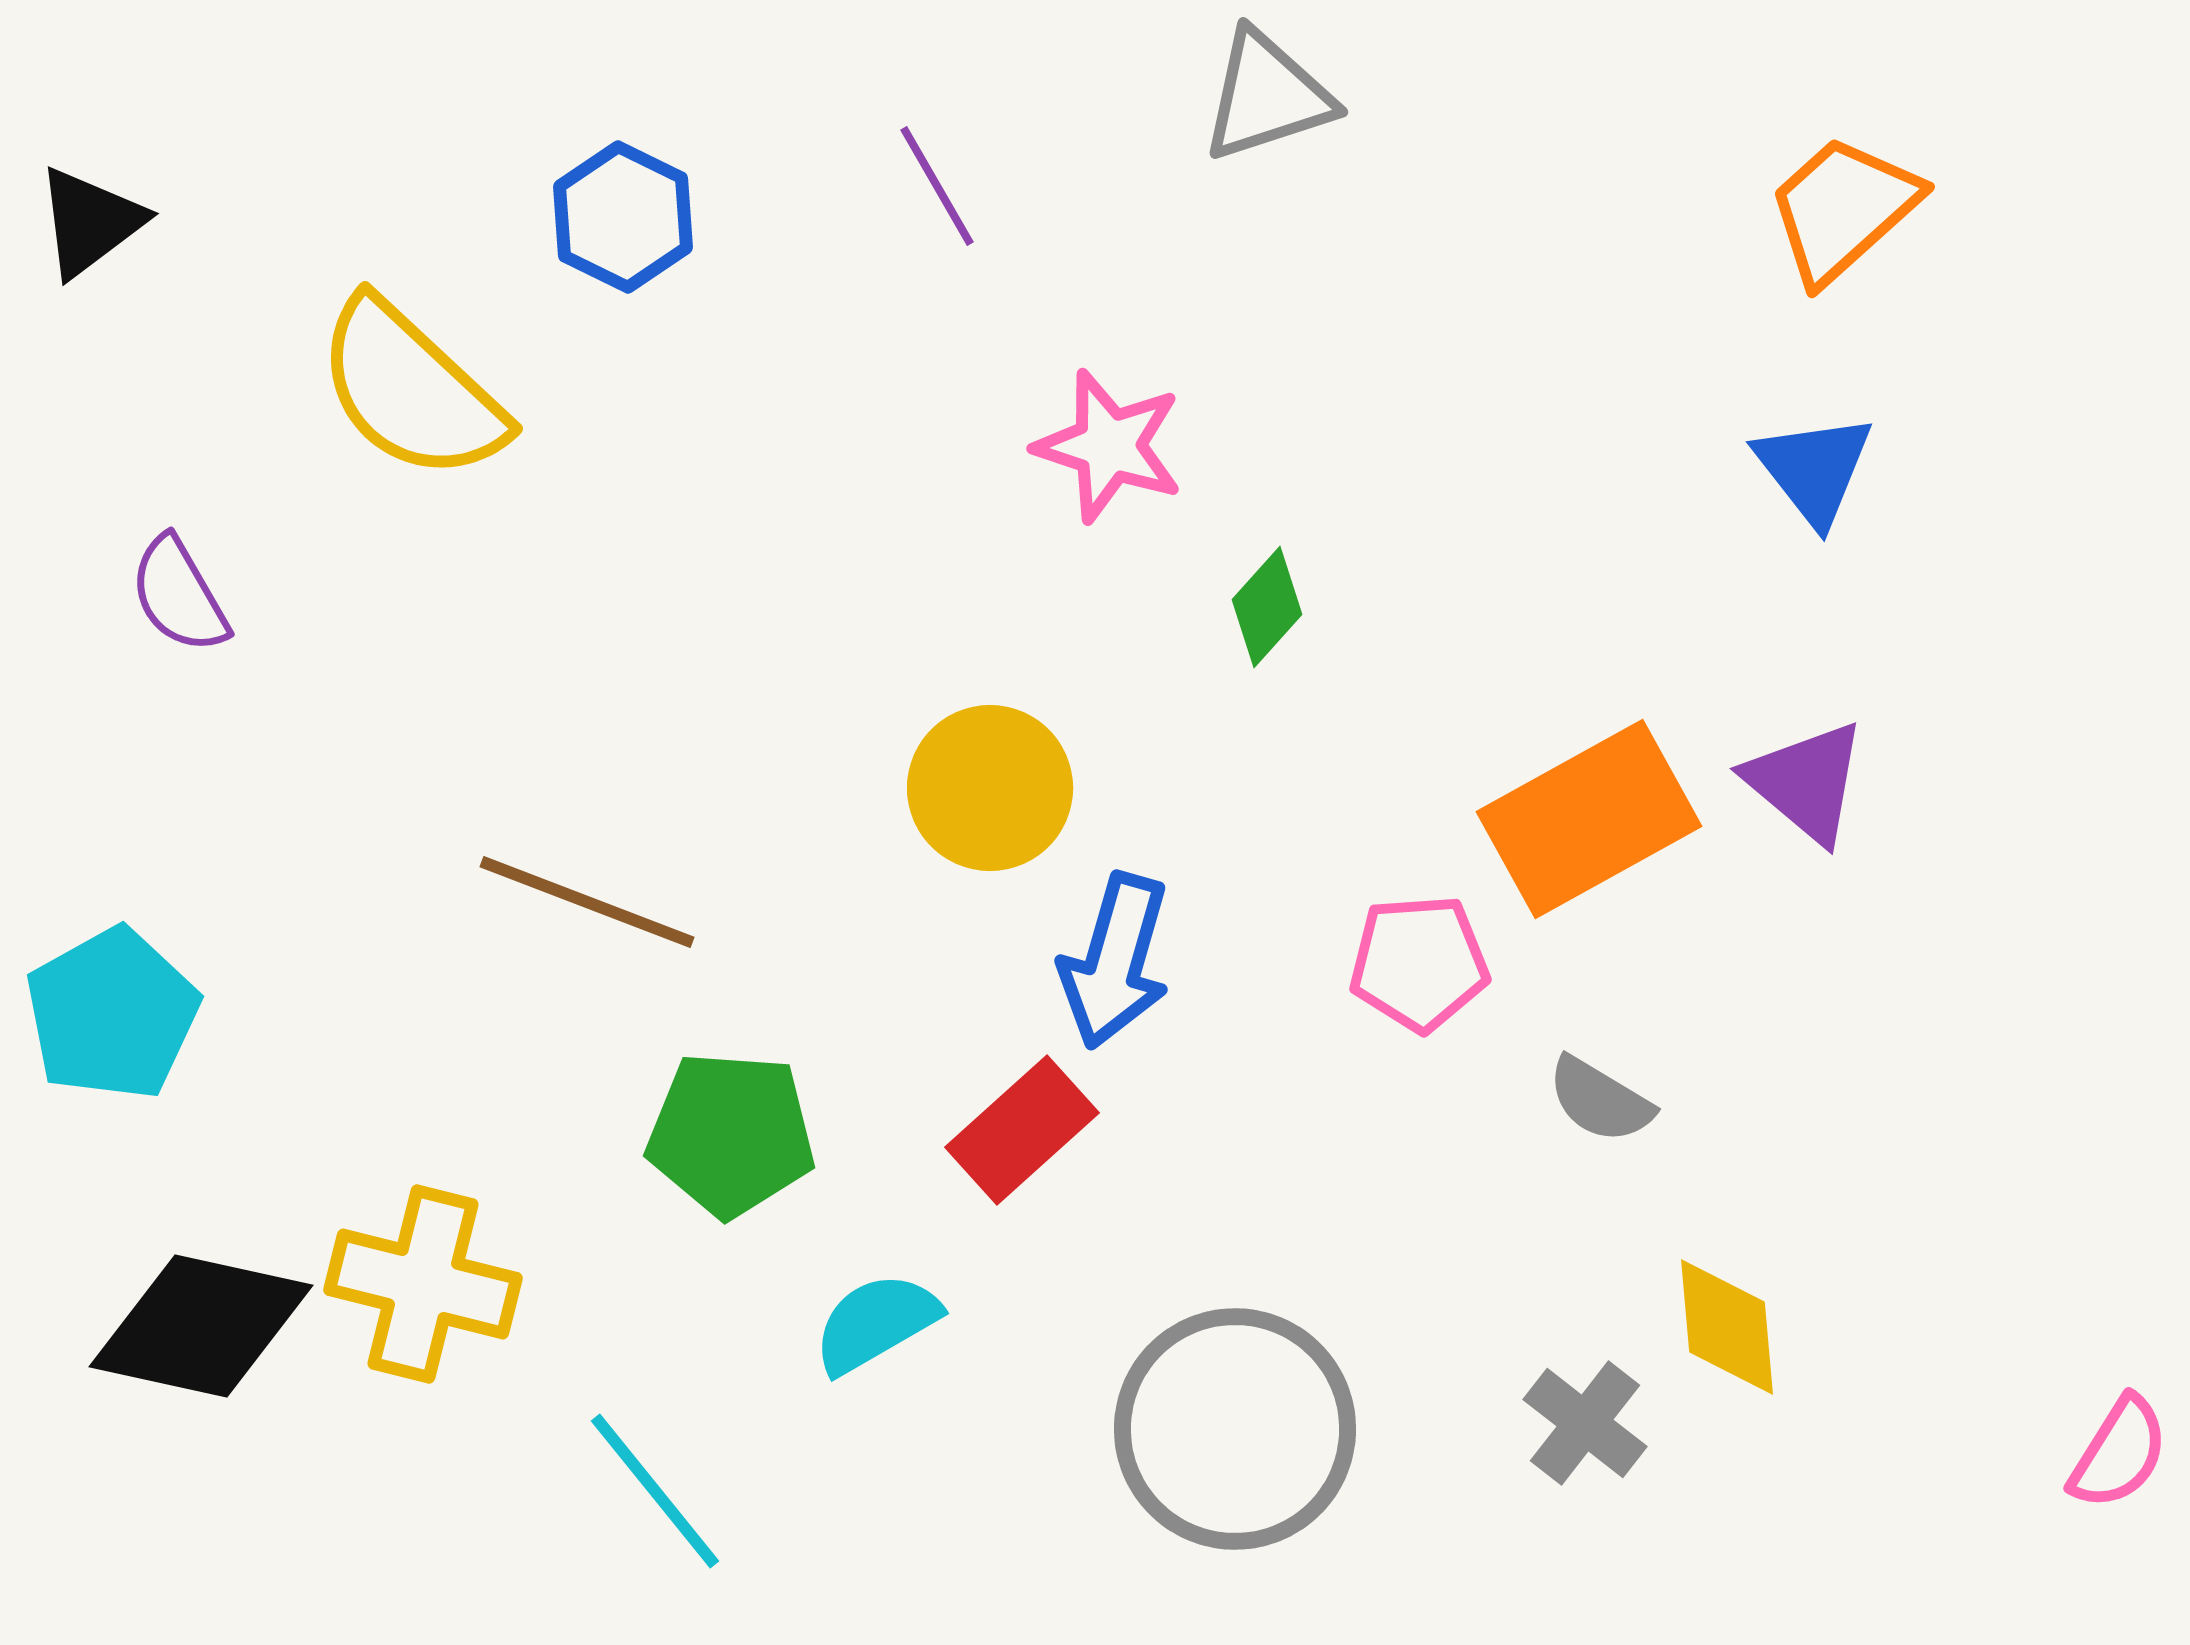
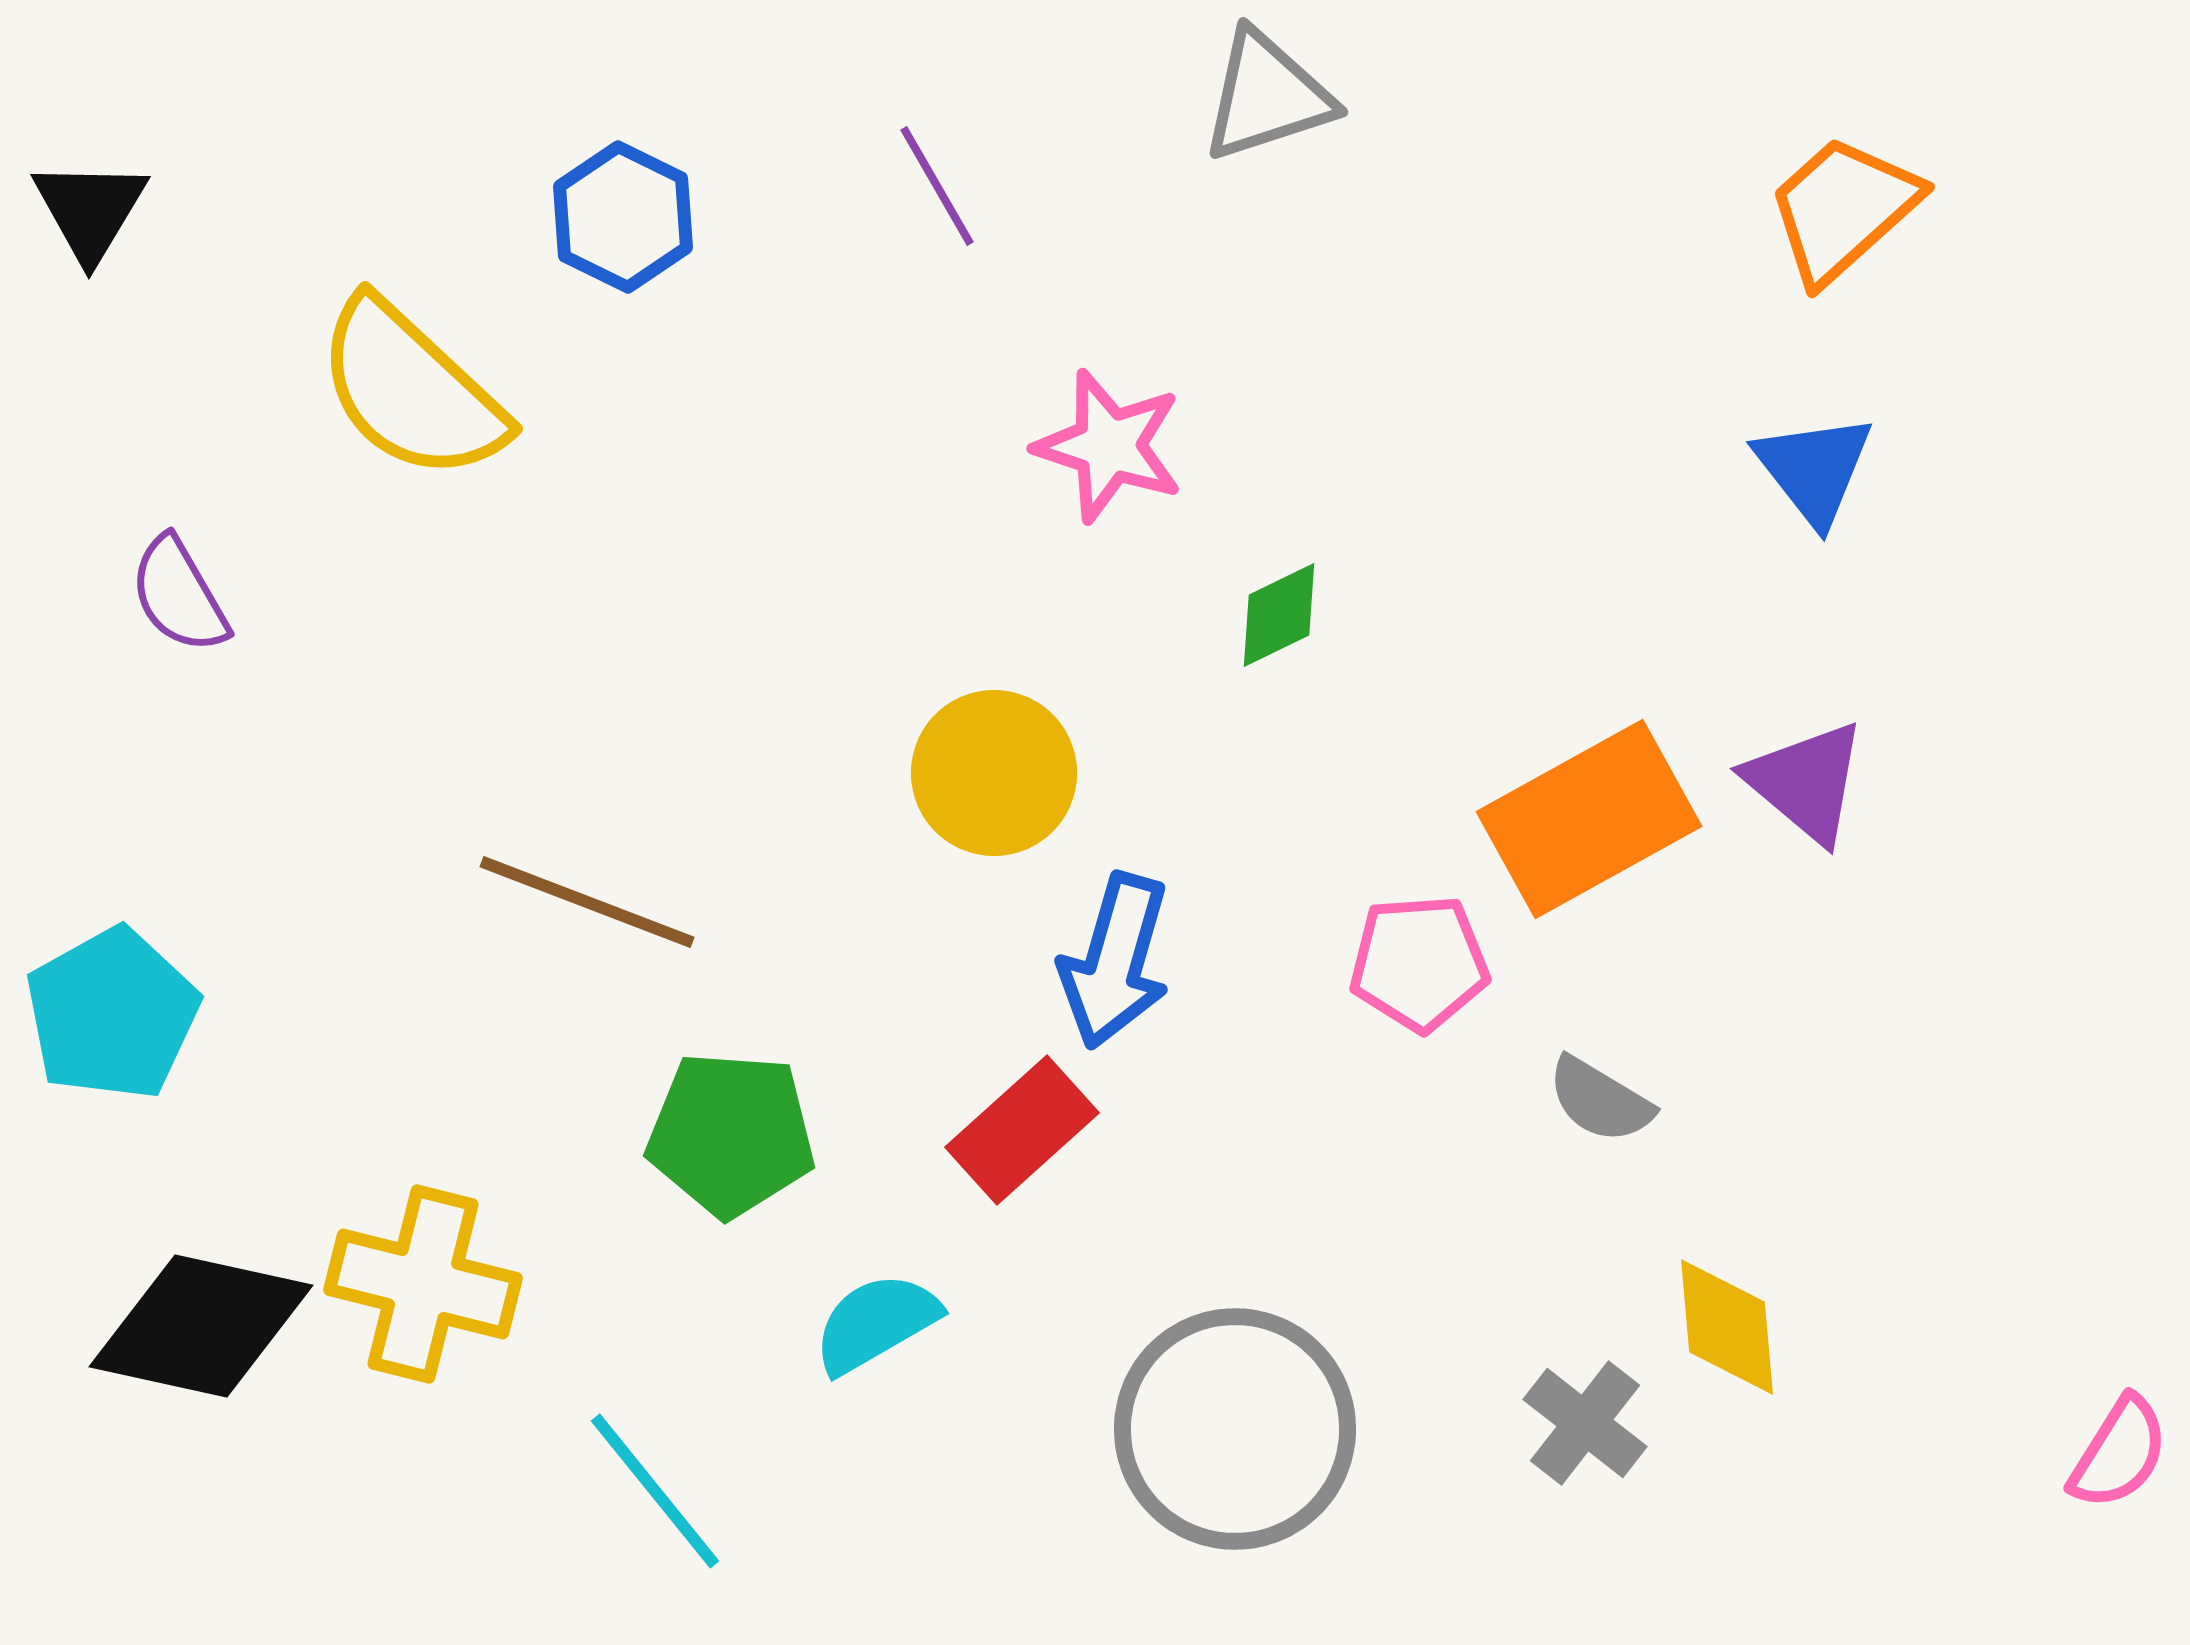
black triangle: moved 12 px up; rotated 22 degrees counterclockwise
green diamond: moved 12 px right, 8 px down; rotated 22 degrees clockwise
yellow circle: moved 4 px right, 15 px up
